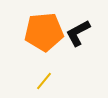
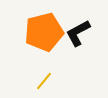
orange pentagon: rotated 9 degrees counterclockwise
